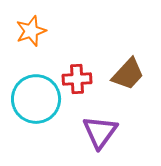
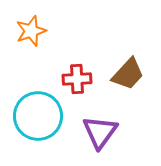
cyan circle: moved 2 px right, 17 px down
